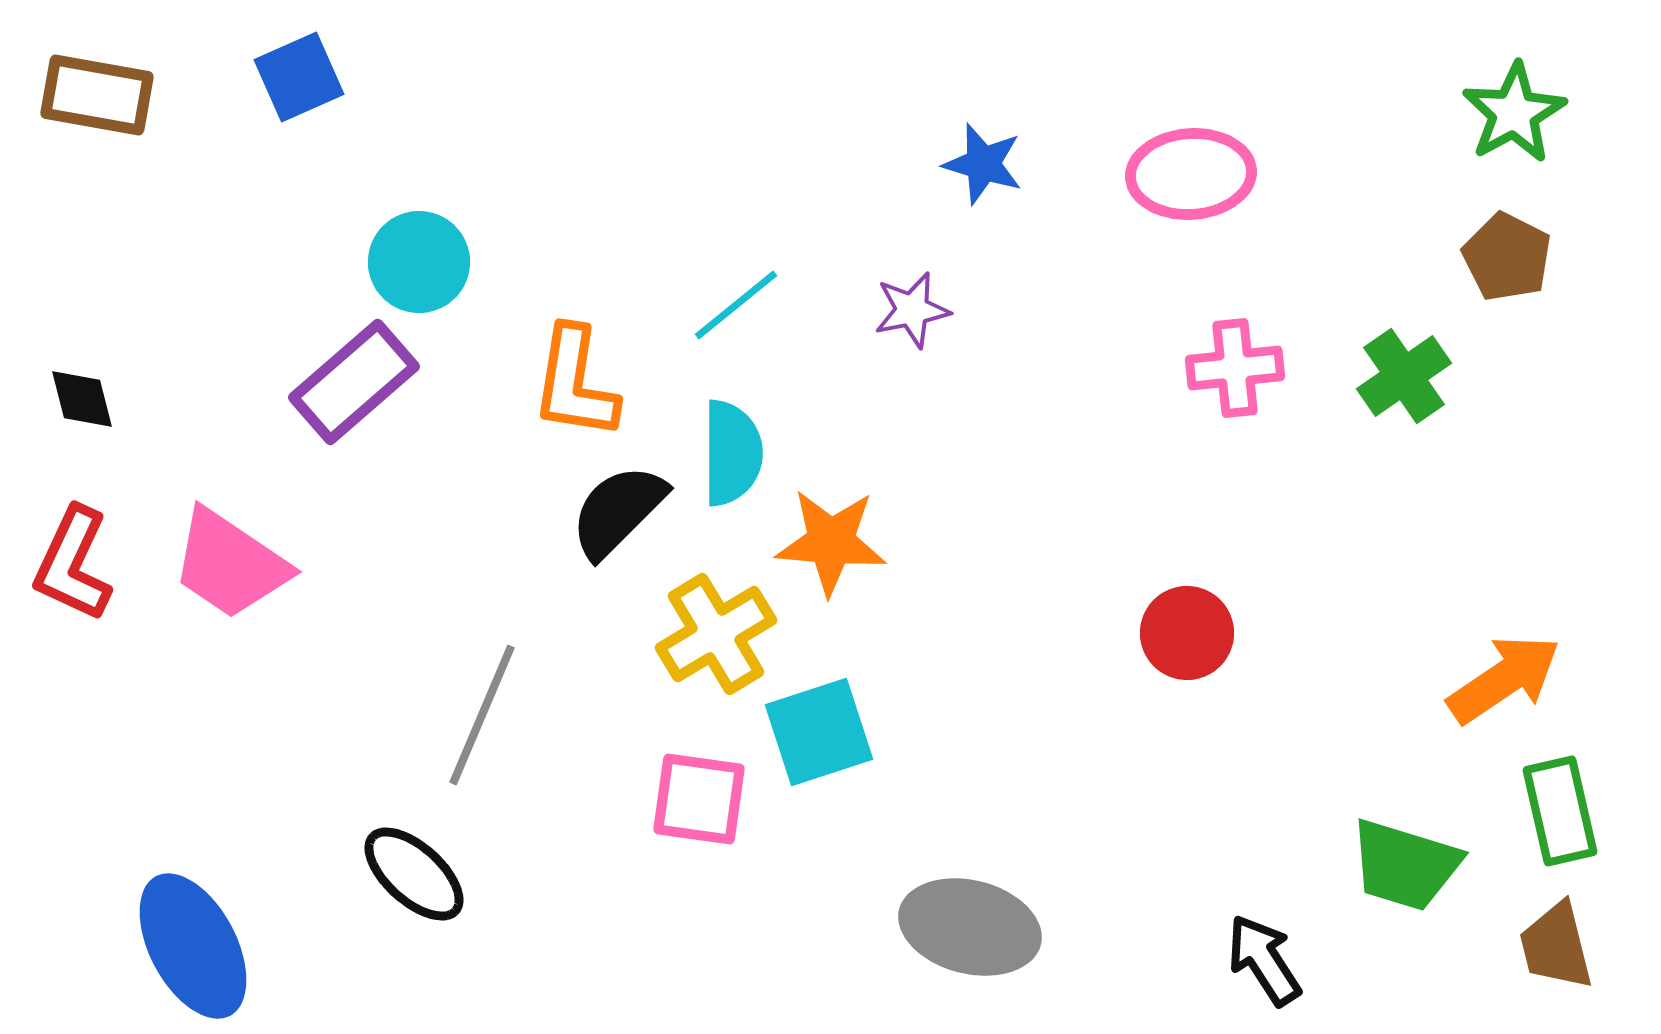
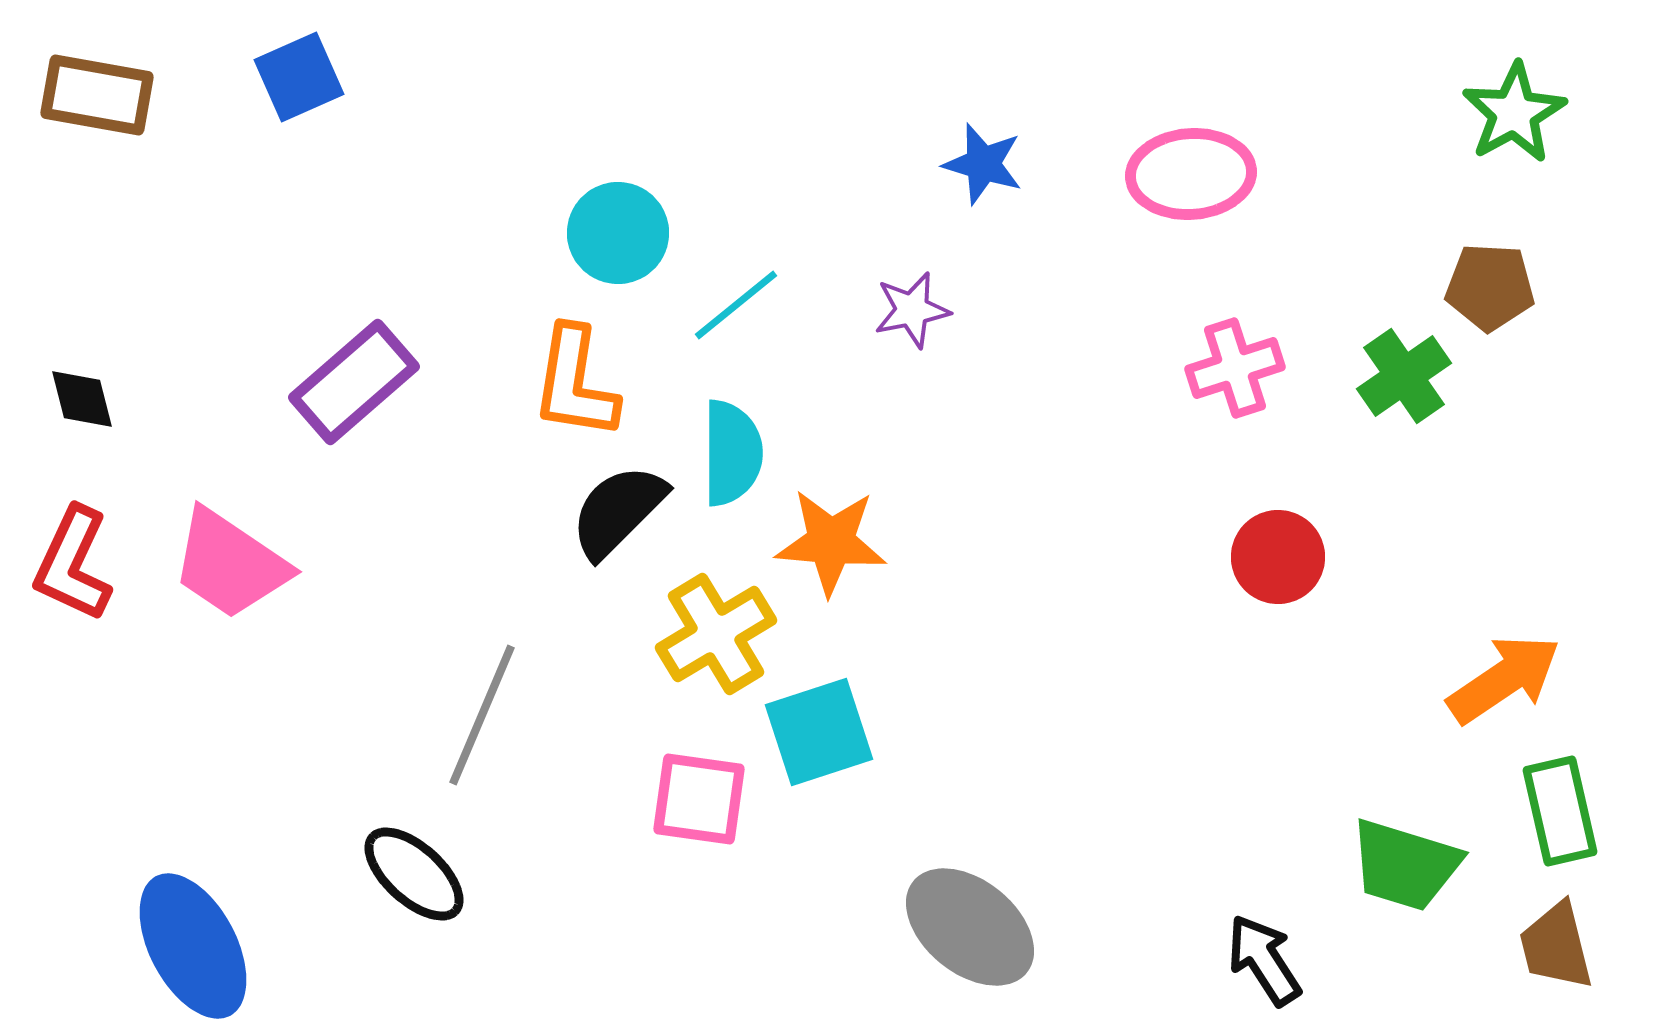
brown pentagon: moved 17 px left, 30 px down; rotated 24 degrees counterclockwise
cyan circle: moved 199 px right, 29 px up
pink cross: rotated 12 degrees counterclockwise
red circle: moved 91 px right, 76 px up
gray ellipse: rotated 25 degrees clockwise
